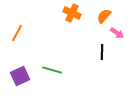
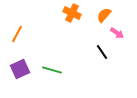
orange semicircle: moved 1 px up
orange line: moved 1 px down
black line: rotated 35 degrees counterclockwise
purple square: moved 7 px up
